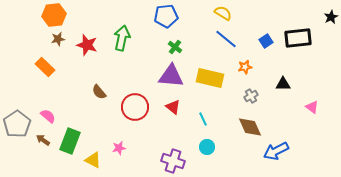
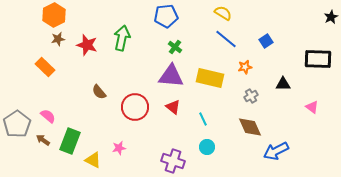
orange hexagon: rotated 20 degrees counterclockwise
black rectangle: moved 20 px right, 21 px down; rotated 8 degrees clockwise
